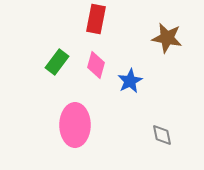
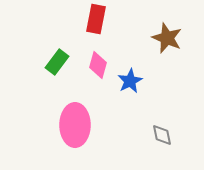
brown star: rotated 12 degrees clockwise
pink diamond: moved 2 px right
